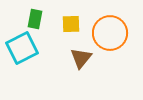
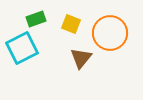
green rectangle: moved 1 px right; rotated 60 degrees clockwise
yellow square: rotated 24 degrees clockwise
